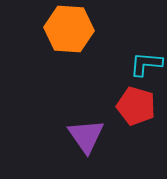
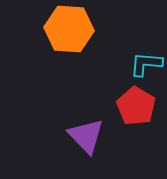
red pentagon: rotated 15 degrees clockwise
purple triangle: rotated 9 degrees counterclockwise
